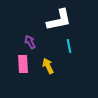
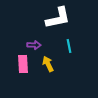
white L-shape: moved 1 px left, 2 px up
purple arrow: moved 4 px right, 3 px down; rotated 120 degrees clockwise
yellow arrow: moved 2 px up
